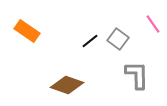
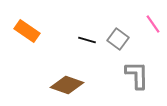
black line: moved 3 px left, 1 px up; rotated 54 degrees clockwise
